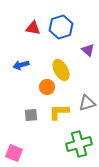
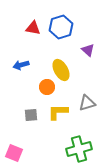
yellow L-shape: moved 1 px left
green cross: moved 5 px down
